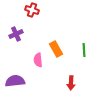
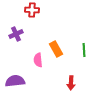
red cross: rotated 16 degrees counterclockwise
